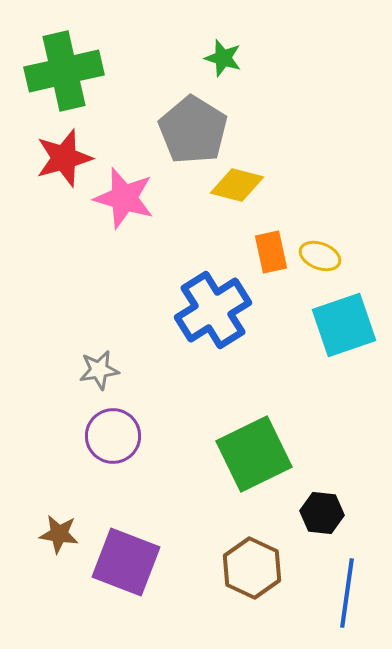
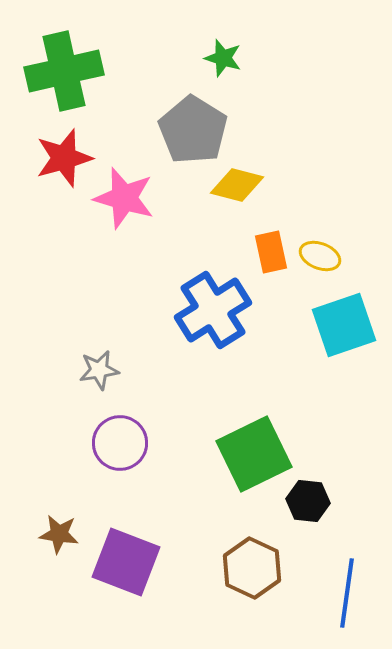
purple circle: moved 7 px right, 7 px down
black hexagon: moved 14 px left, 12 px up
